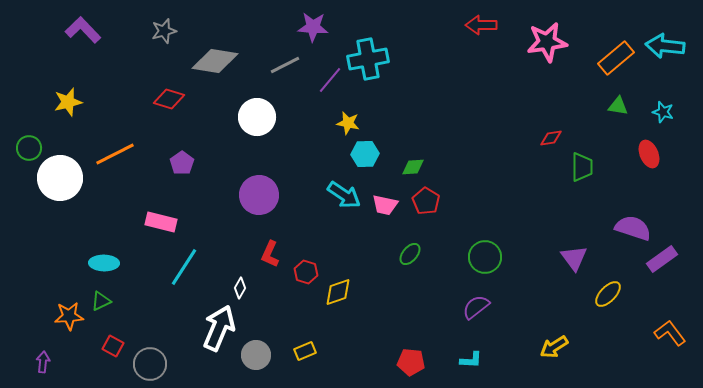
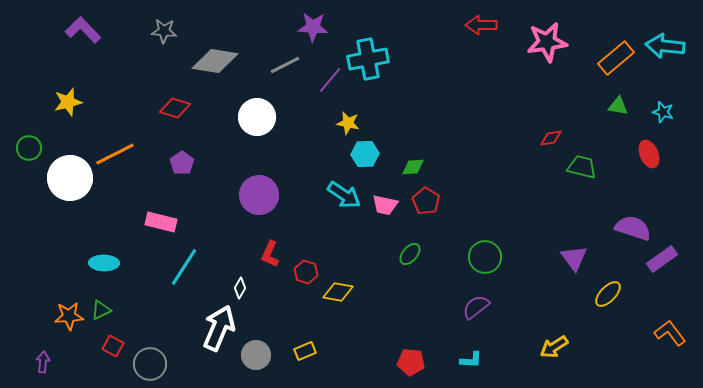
gray star at (164, 31): rotated 20 degrees clockwise
red diamond at (169, 99): moved 6 px right, 9 px down
green trapezoid at (582, 167): rotated 76 degrees counterclockwise
white circle at (60, 178): moved 10 px right
yellow diamond at (338, 292): rotated 28 degrees clockwise
green triangle at (101, 301): moved 9 px down
